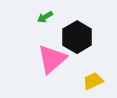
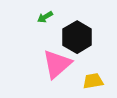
pink triangle: moved 5 px right, 5 px down
yellow trapezoid: rotated 15 degrees clockwise
